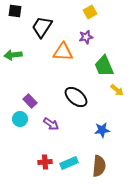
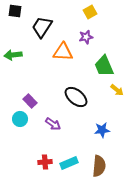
purple arrow: moved 2 px right
